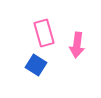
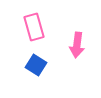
pink rectangle: moved 10 px left, 6 px up
